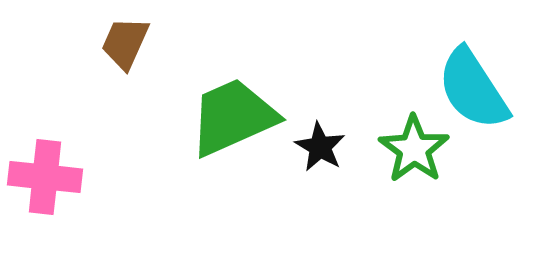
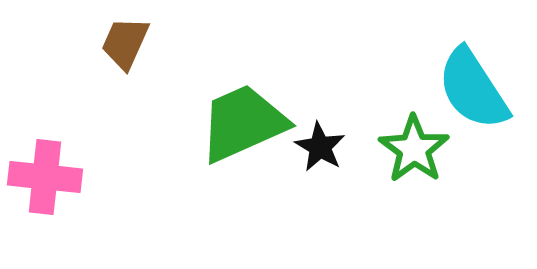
green trapezoid: moved 10 px right, 6 px down
